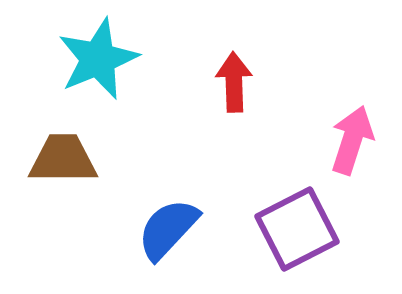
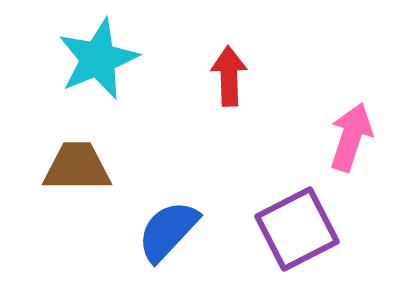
red arrow: moved 5 px left, 6 px up
pink arrow: moved 1 px left, 3 px up
brown trapezoid: moved 14 px right, 8 px down
blue semicircle: moved 2 px down
